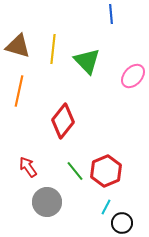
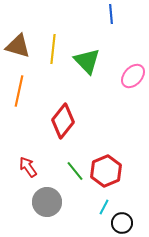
cyan line: moved 2 px left
